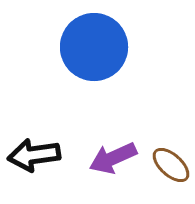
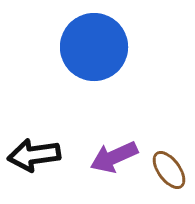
purple arrow: moved 1 px right, 1 px up
brown ellipse: moved 2 px left, 5 px down; rotated 12 degrees clockwise
